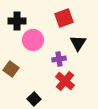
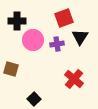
black triangle: moved 2 px right, 6 px up
purple cross: moved 2 px left, 15 px up
brown square: rotated 21 degrees counterclockwise
red cross: moved 9 px right, 2 px up
